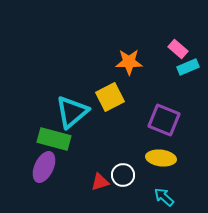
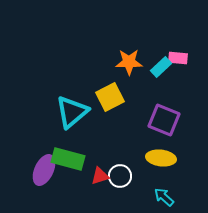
pink rectangle: moved 9 px down; rotated 36 degrees counterclockwise
cyan rectangle: moved 27 px left; rotated 20 degrees counterclockwise
green rectangle: moved 14 px right, 20 px down
purple ellipse: moved 3 px down
white circle: moved 3 px left, 1 px down
red triangle: moved 6 px up
